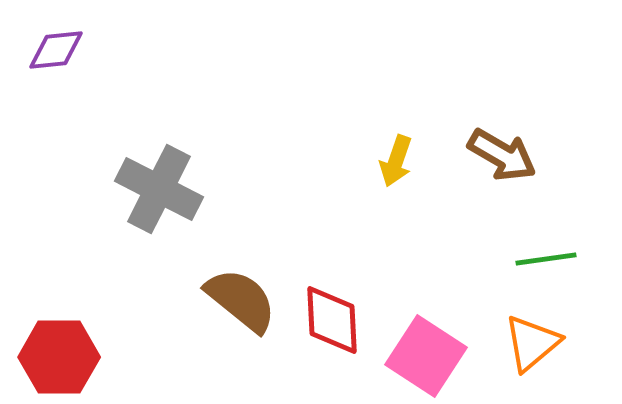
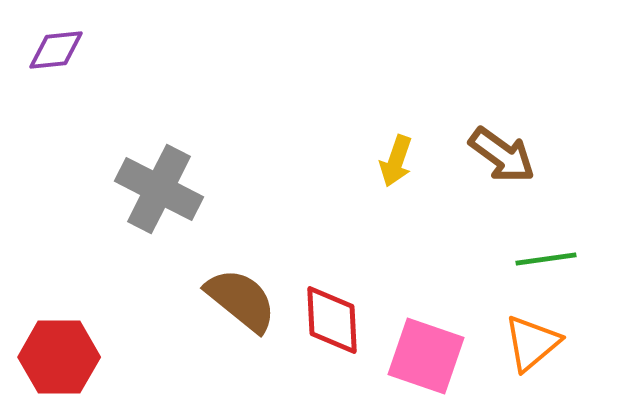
brown arrow: rotated 6 degrees clockwise
pink square: rotated 14 degrees counterclockwise
